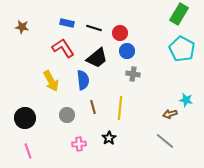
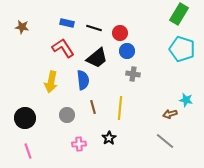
cyan pentagon: rotated 10 degrees counterclockwise
yellow arrow: moved 1 px down; rotated 40 degrees clockwise
